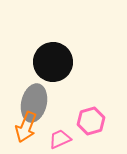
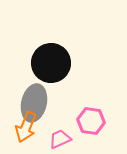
black circle: moved 2 px left, 1 px down
pink hexagon: rotated 24 degrees clockwise
